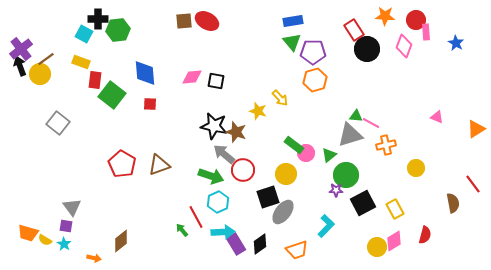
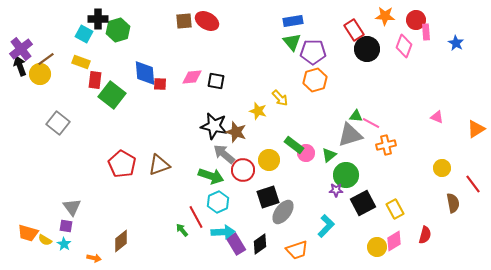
green hexagon at (118, 30): rotated 10 degrees counterclockwise
red square at (150, 104): moved 10 px right, 20 px up
yellow circle at (416, 168): moved 26 px right
yellow circle at (286, 174): moved 17 px left, 14 px up
